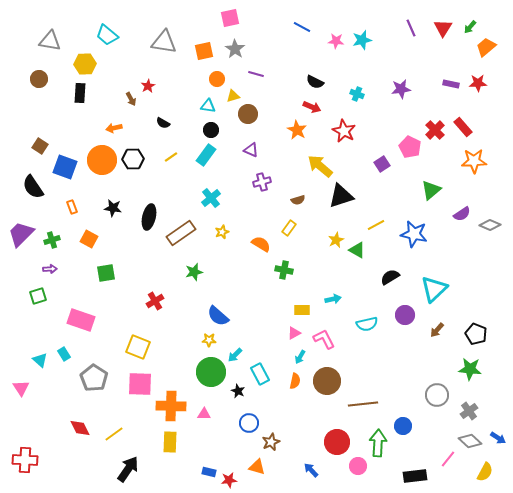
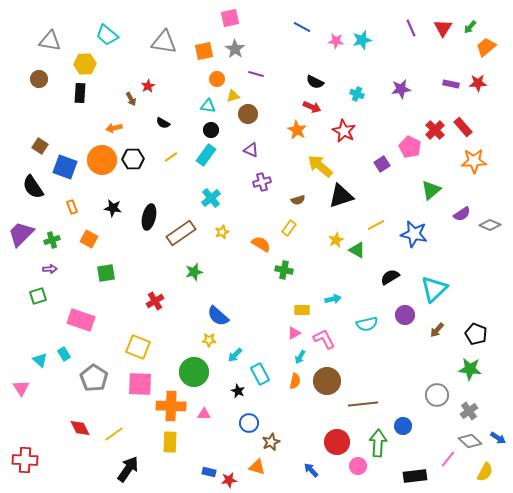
green circle at (211, 372): moved 17 px left
